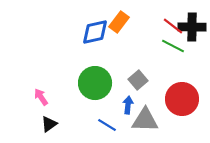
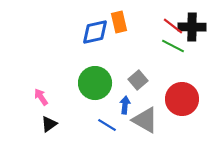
orange rectangle: rotated 50 degrees counterclockwise
blue arrow: moved 3 px left
gray triangle: rotated 28 degrees clockwise
